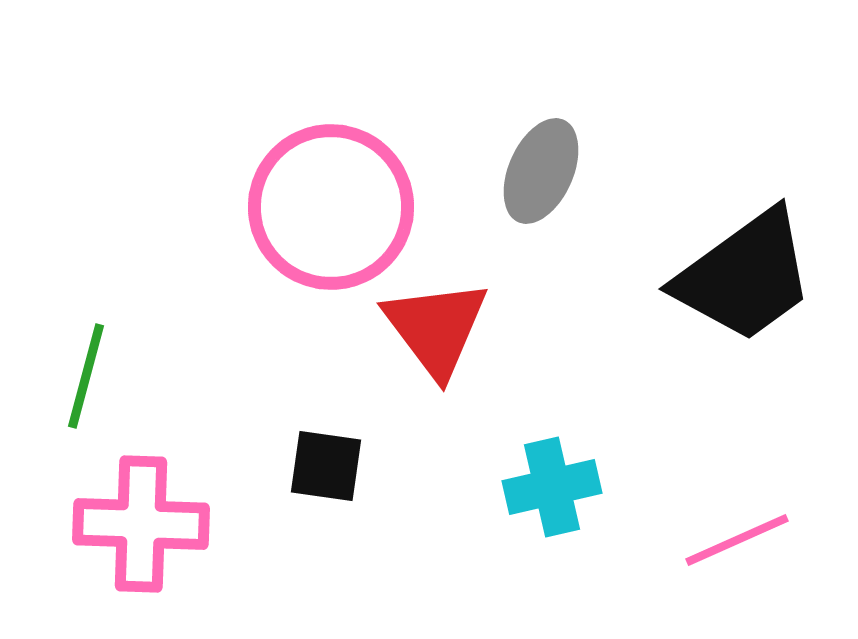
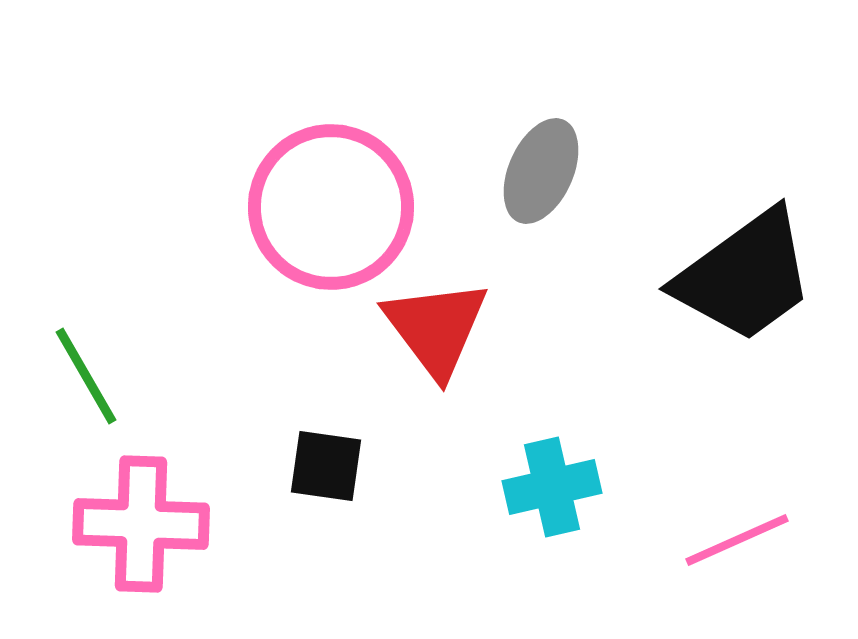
green line: rotated 45 degrees counterclockwise
